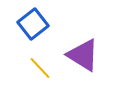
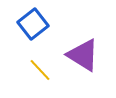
yellow line: moved 2 px down
